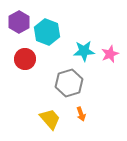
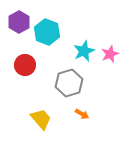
cyan star: rotated 20 degrees counterclockwise
red circle: moved 6 px down
orange arrow: moved 1 px right; rotated 40 degrees counterclockwise
yellow trapezoid: moved 9 px left
